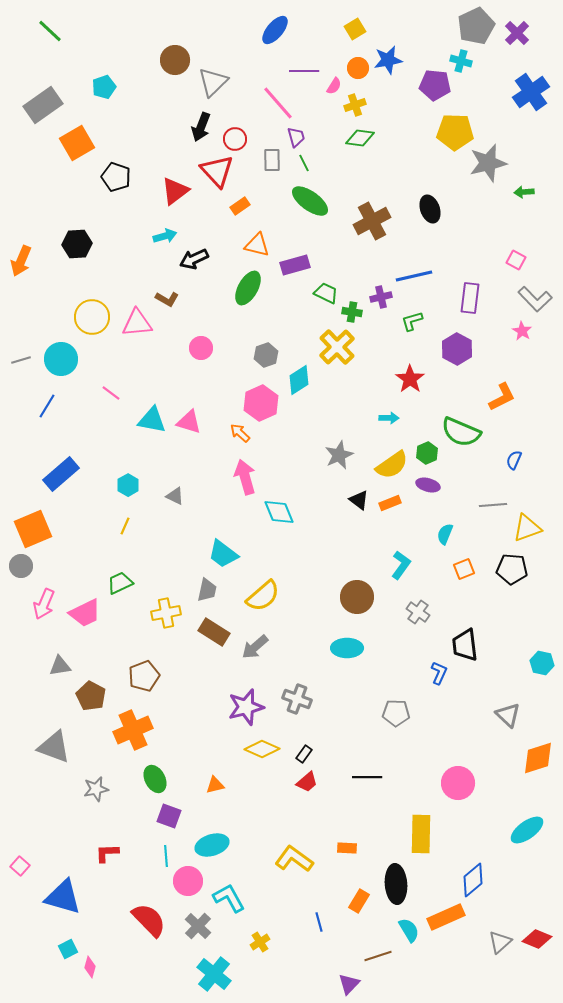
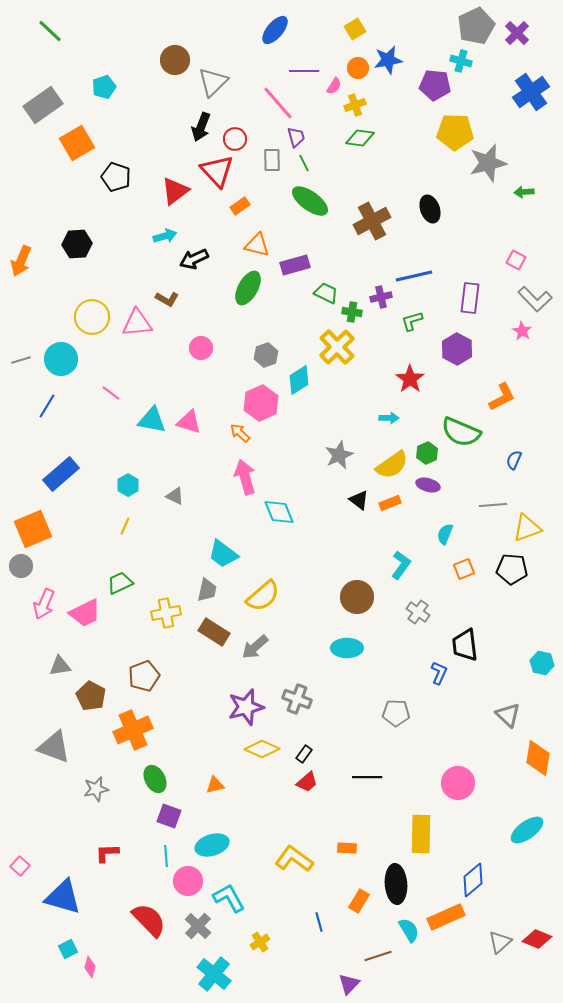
orange diamond at (538, 758): rotated 63 degrees counterclockwise
